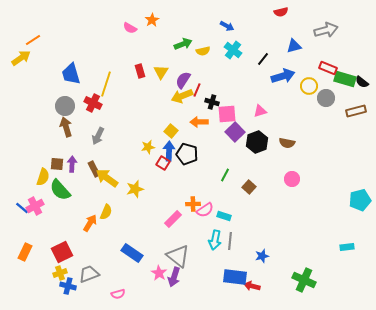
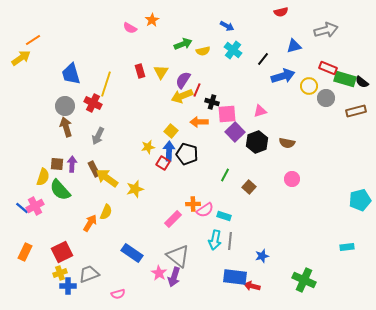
blue cross at (68, 286): rotated 14 degrees counterclockwise
